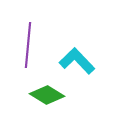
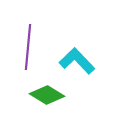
purple line: moved 2 px down
